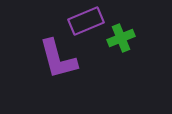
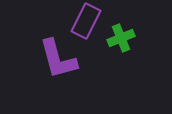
purple rectangle: rotated 40 degrees counterclockwise
